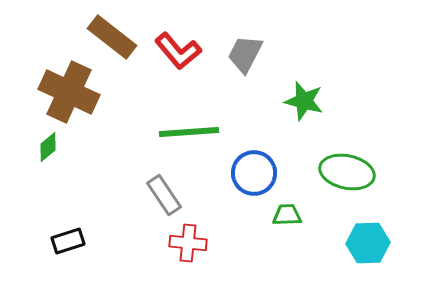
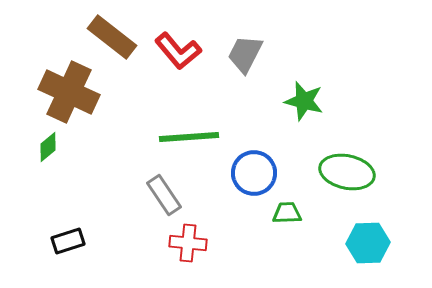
green line: moved 5 px down
green trapezoid: moved 2 px up
